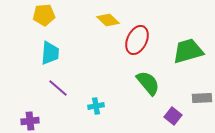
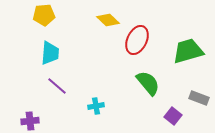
purple line: moved 1 px left, 2 px up
gray rectangle: moved 3 px left; rotated 24 degrees clockwise
